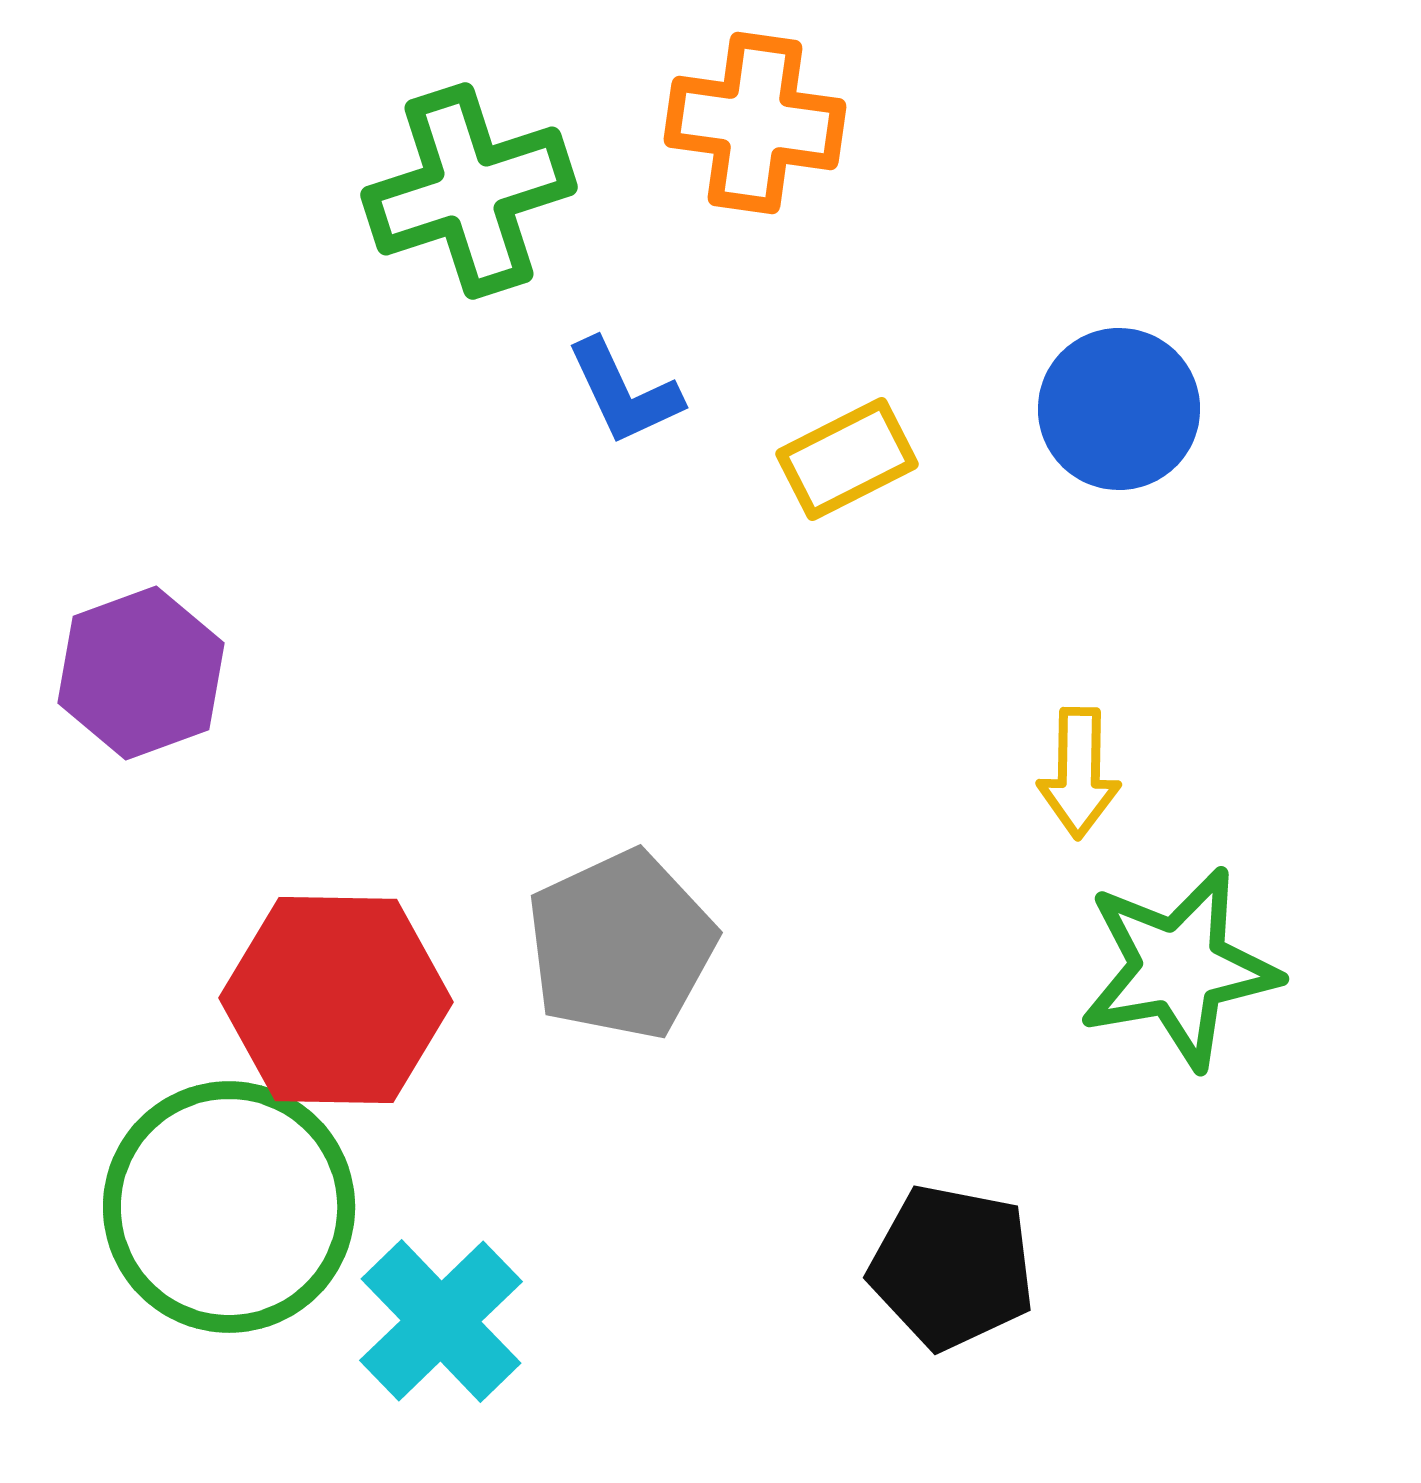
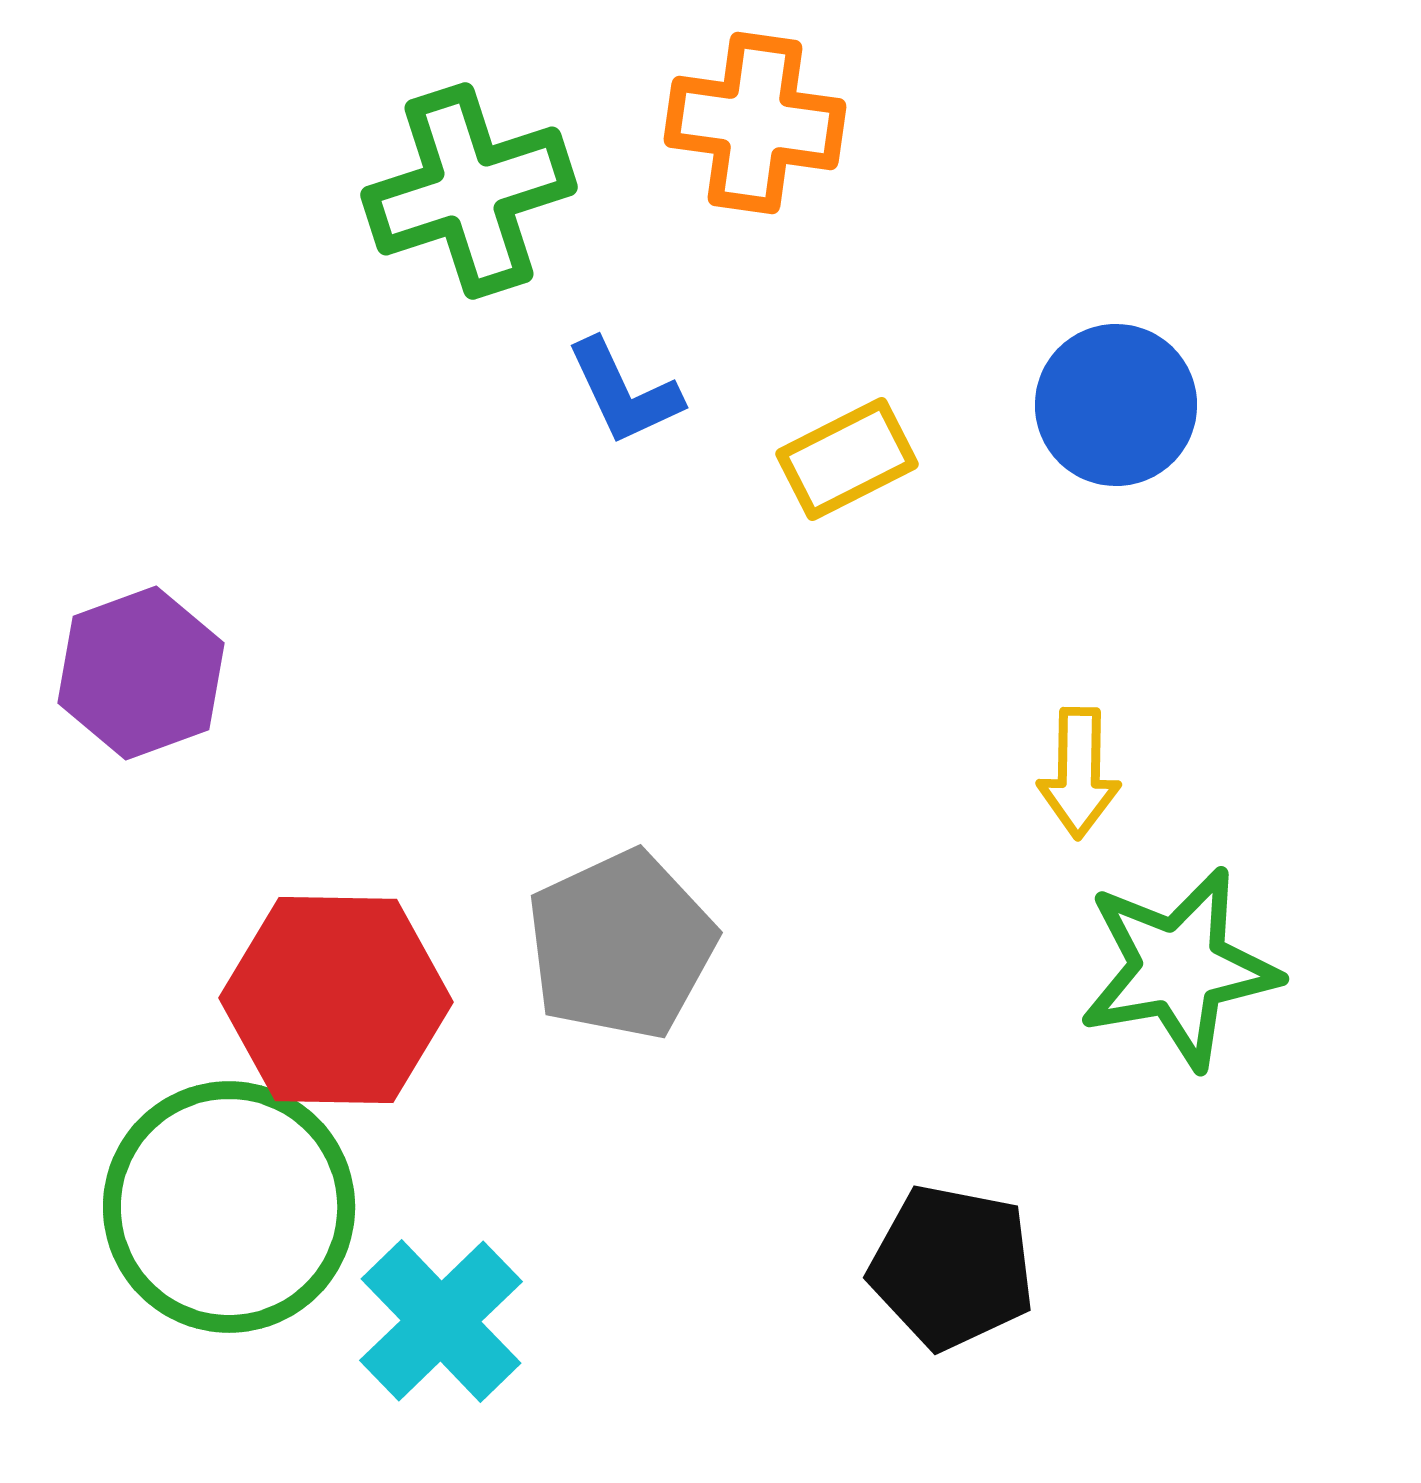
blue circle: moved 3 px left, 4 px up
